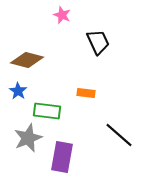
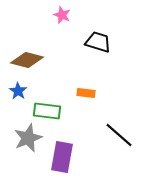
black trapezoid: rotated 48 degrees counterclockwise
